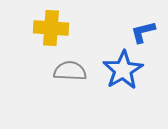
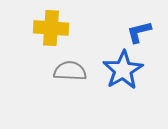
blue L-shape: moved 4 px left
